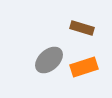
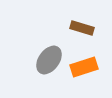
gray ellipse: rotated 12 degrees counterclockwise
